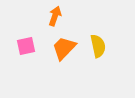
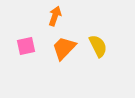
yellow semicircle: rotated 15 degrees counterclockwise
